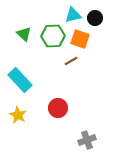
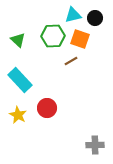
green triangle: moved 6 px left, 6 px down
red circle: moved 11 px left
gray cross: moved 8 px right, 5 px down; rotated 18 degrees clockwise
